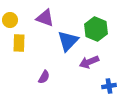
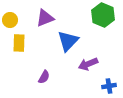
purple triangle: rotated 42 degrees counterclockwise
green hexagon: moved 7 px right, 14 px up
purple arrow: moved 1 px left, 2 px down
